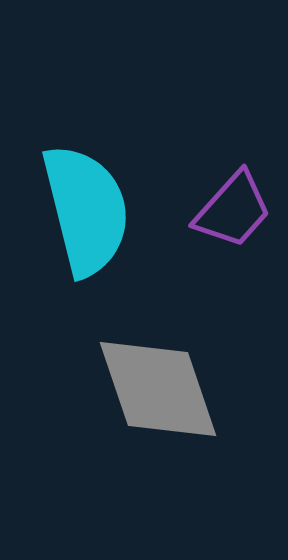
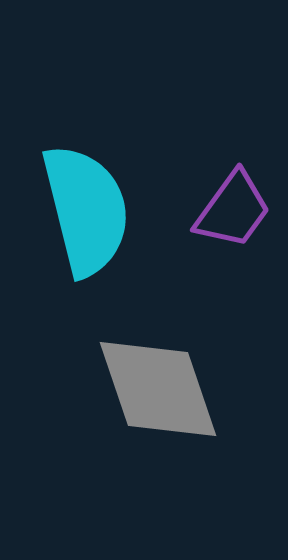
purple trapezoid: rotated 6 degrees counterclockwise
